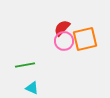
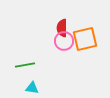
red semicircle: rotated 42 degrees counterclockwise
cyan triangle: rotated 16 degrees counterclockwise
